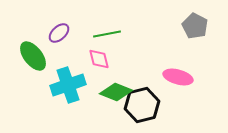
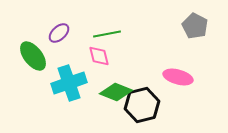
pink diamond: moved 3 px up
cyan cross: moved 1 px right, 2 px up
